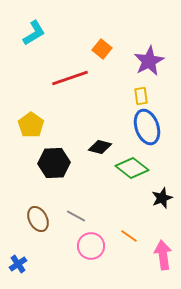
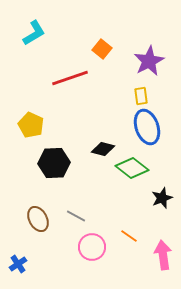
yellow pentagon: rotated 10 degrees counterclockwise
black diamond: moved 3 px right, 2 px down
pink circle: moved 1 px right, 1 px down
